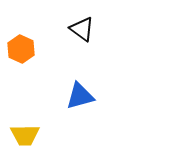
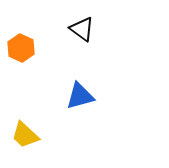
orange hexagon: moved 1 px up
yellow trapezoid: rotated 44 degrees clockwise
